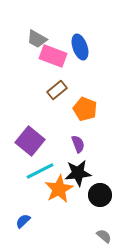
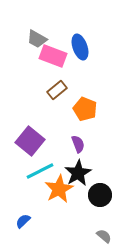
black star: rotated 24 degrees counterclockwise
